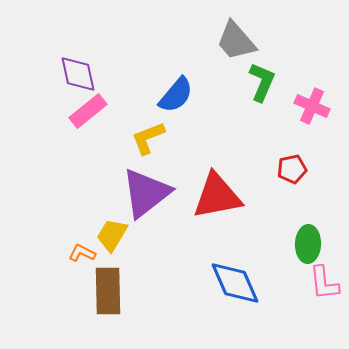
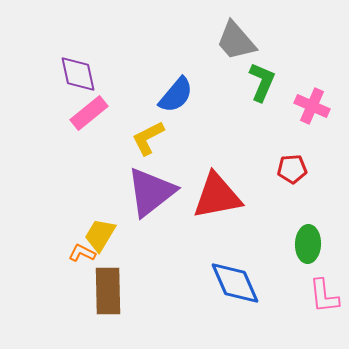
pink rectangle: moved 1 px right, 2 px down
yellow L-shape: rotated 6 degrees counterclockwise
red pentagon: rotated 8 degrees clockwise
purple triangle: moved 5 px right, 1 px up
yellow trapezoid: moved 12 px left
pink L-shape: moved 13 px down
